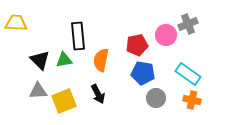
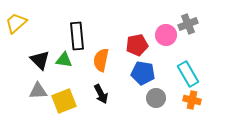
yellow trapezoid: rotated 45 degrees counterclockwise
black rectangle: moved 1 px left
green triangle: rotated 18 degrees clockwise
cyan rectangle: rotated 25 degrees clockwise
black arrow: moved 3 px right
